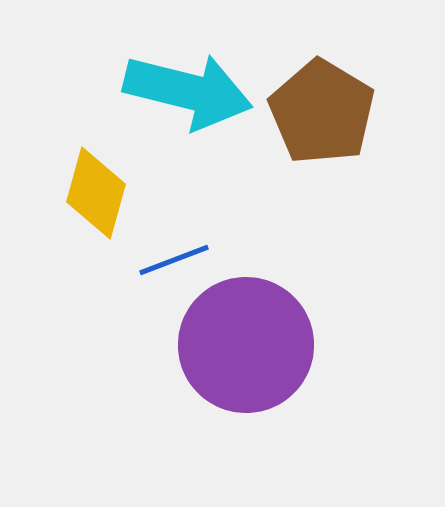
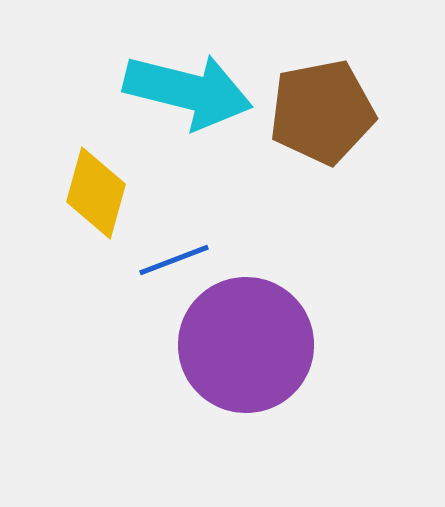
brown pentagon: rotated 30 degrees clockwise
